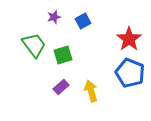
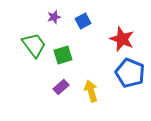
red star: moved 7 px left; rotated 15 degrees counterclockwise
